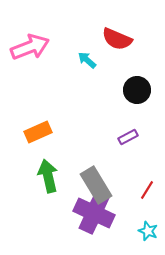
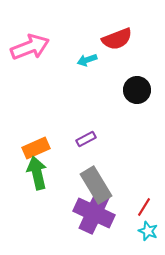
red semicircle: rotated 44 degrees counterclockwise
cyan arrow: rotated 60 degrees counterclockwise
orange rectangle: moved 2 px left, 16 px down
purple rectangle: moved 42 px left, 2 px down
green arrow: moved 11 px left, 3 px up
red line: moved 3 px left, 17 px down
